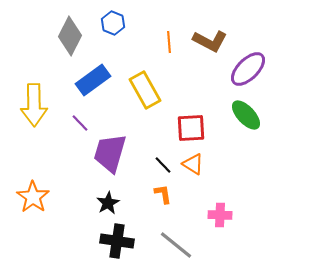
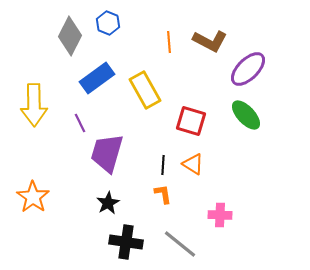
blue hexagon: moved 5 px left
blue rectangle: moved 4 px right, 2 px up
purple line: rotated 18 degrees clockwise
red square: moved 7 px up; rotated 20 degrees clockwise
purple trapezoid: moved 3 px left
black line: rotated 48 degrees clockwise
black cross: moved 9 px right, 1 px down
gray line: moved 4 px right, 1 px up
